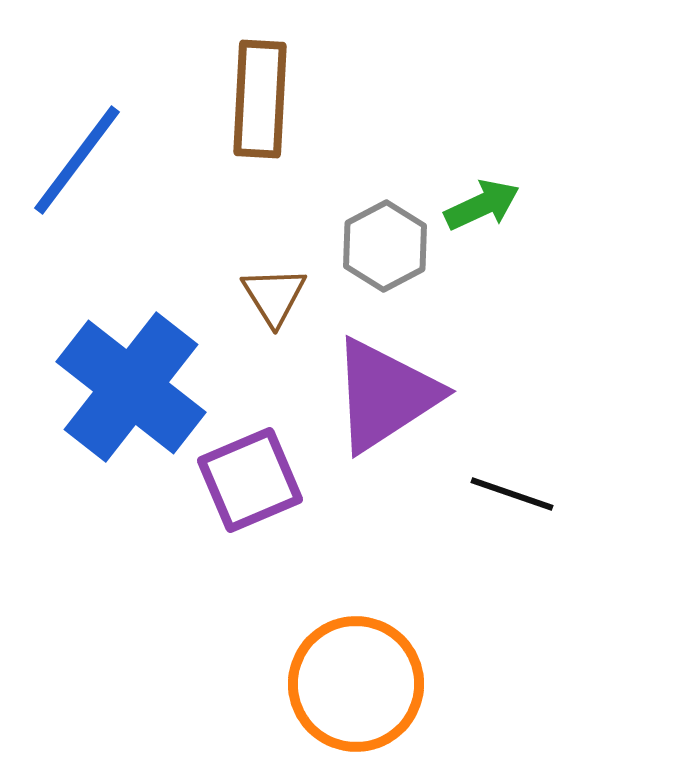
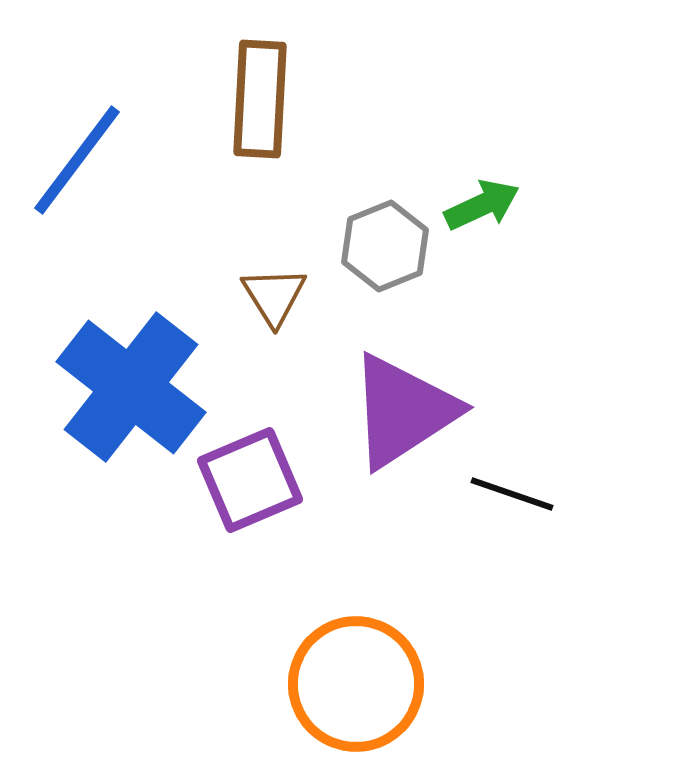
gray hexagon: rotated 6 degrees clockwise
purple triangle: moved 18 px right, 16 px down
